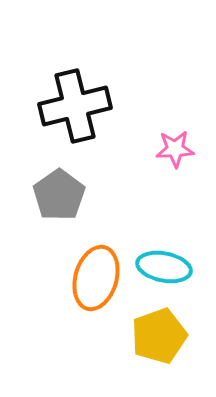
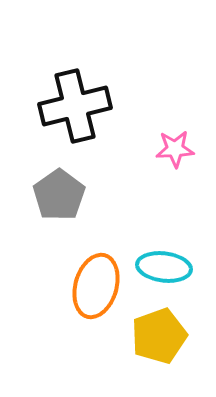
cyan ellipse: rotated 4 degrees counterclockwise
orange ellipse: moved 8 px down
